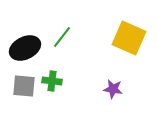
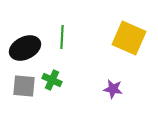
green line: rotated 35 degrees counterclockwise
green cross: moved 1 px up; rotated 18 degrees clockwise
